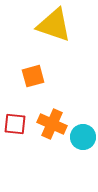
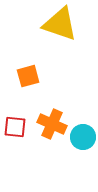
yellow triangle: moved 6 px right, 1 px up
orange square: moved 5 px left
red square: moved 3 px down
